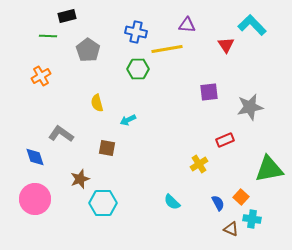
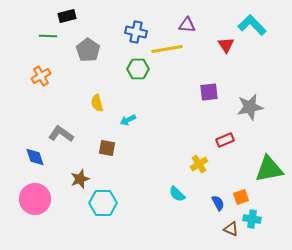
orange square: rotated 28 degrees clockwise
cyan semicircle: moved 5 px right, 8 px up
